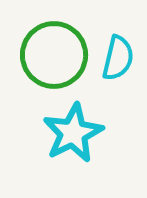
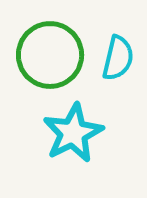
green circle: moved 4 px left
